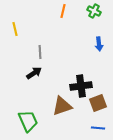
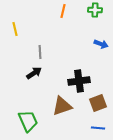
green cross: moved 1 px right, 1 px up; rotated 24 degrees counterclockwise
blue arrow: moved 2 px right; rotated 64 degrees counterclockwise
black cross: moved 2 px left, 5 px up
